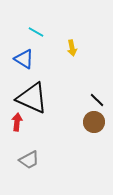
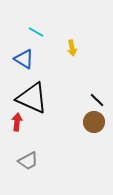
gray trapezoid: moved 1 px left, 1 px down
